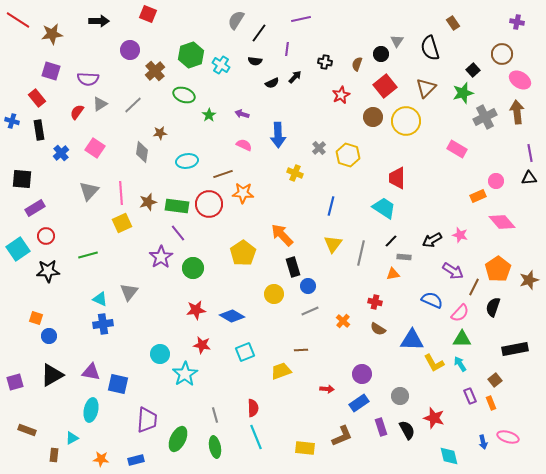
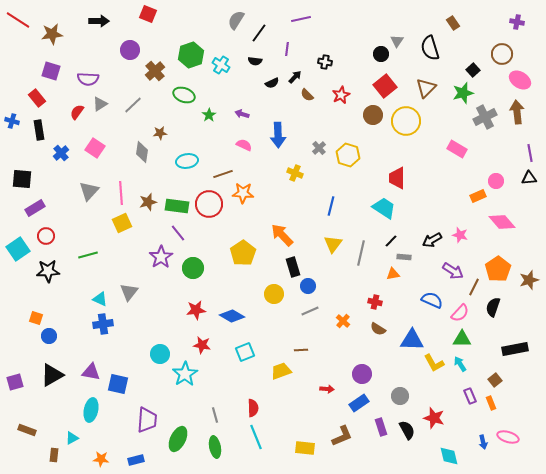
brown semicircle at (357, 64): moved 50 px left, 31 px down; rotated 64 degrees counterclockwise
brown circle at (373, 117): moved 2 px up
